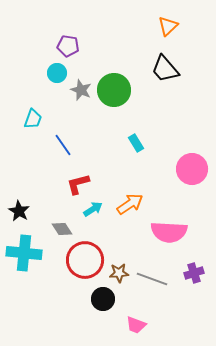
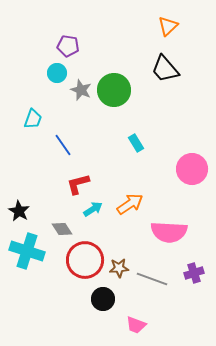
cyan cross: moved 3 px right, 2 px up; rotated 12 degrees clockwise
brown star: moved 5 px up
